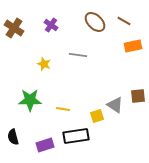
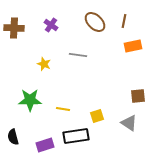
brown line: rotated 72 degrees clockwise
brown cross: rotated 30 degrees counterclockwise
gray triangle: moved 14 px right, 18 px down
